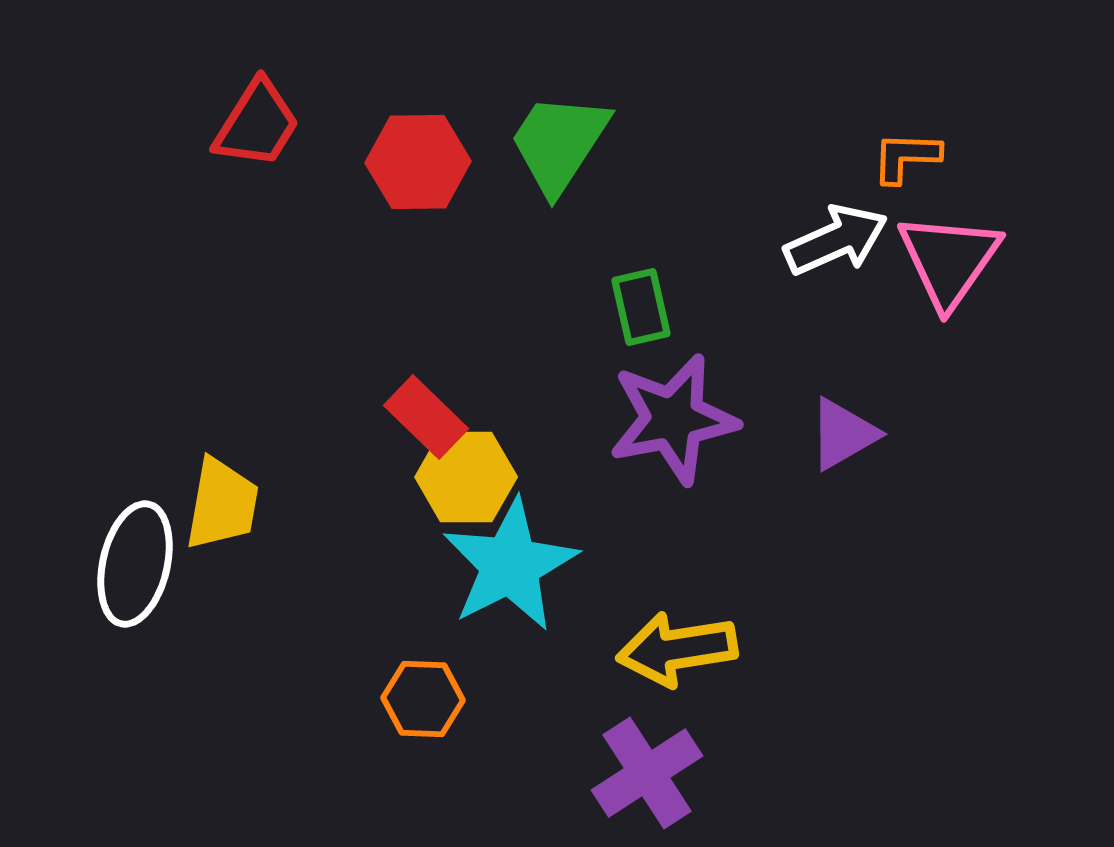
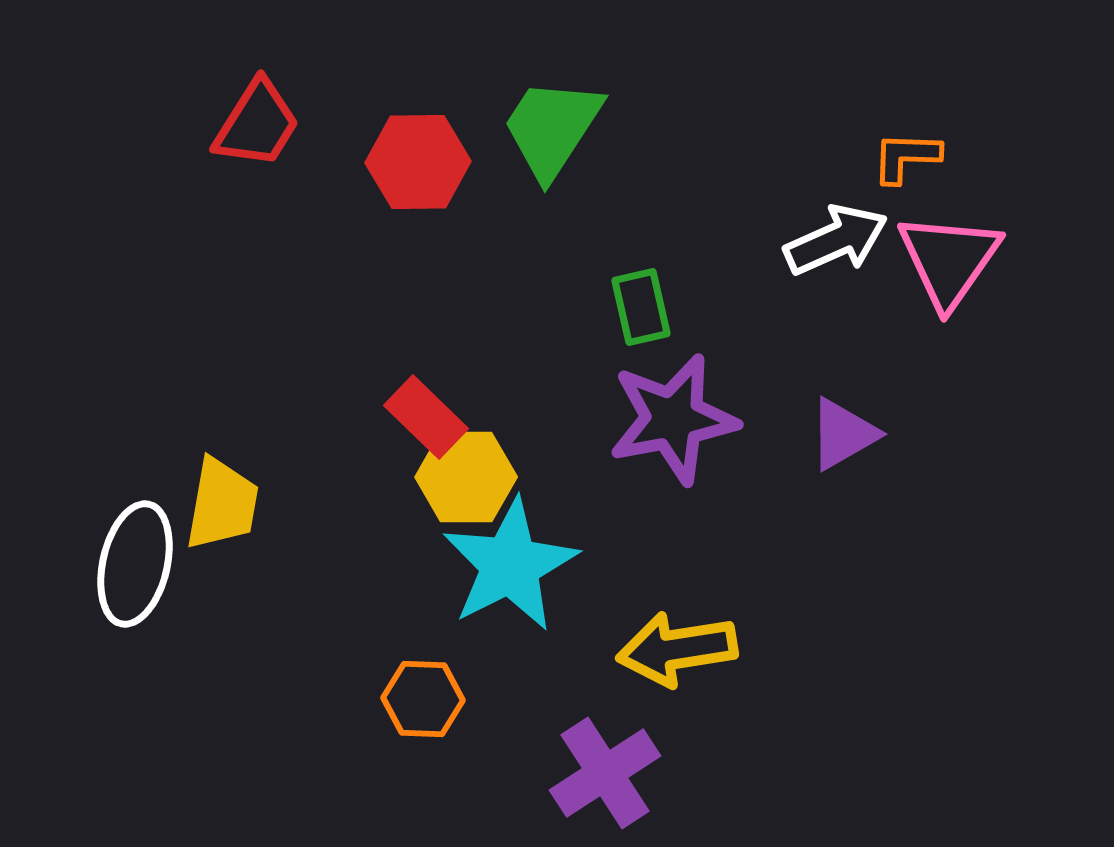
green trapezoid: moved 7 px left, 15 px up
purple cross: moved 42 px left
